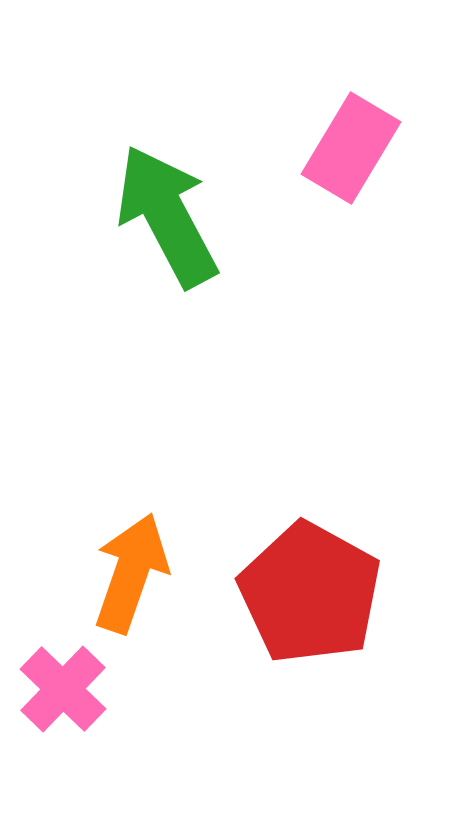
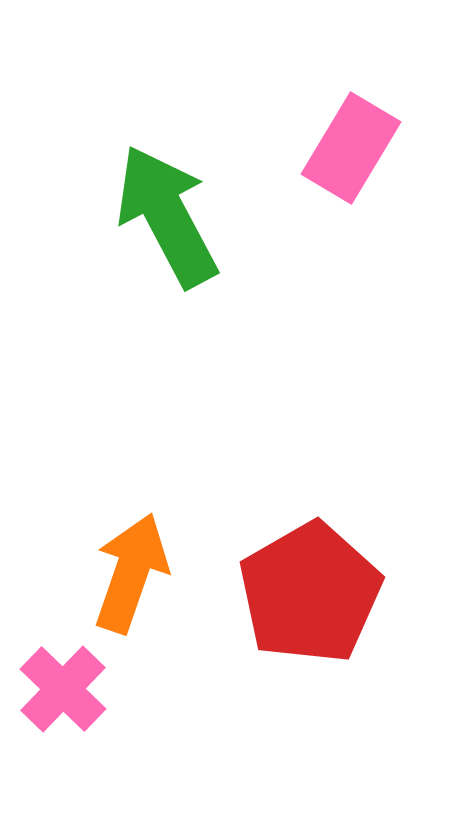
red pentagon: rotated 13 degrees clockwise
